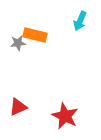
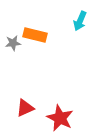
gray star: moved 5 px left
red triangle: moved 7 px right, 1 px down
red star: moved 5 px left, 2 px down
